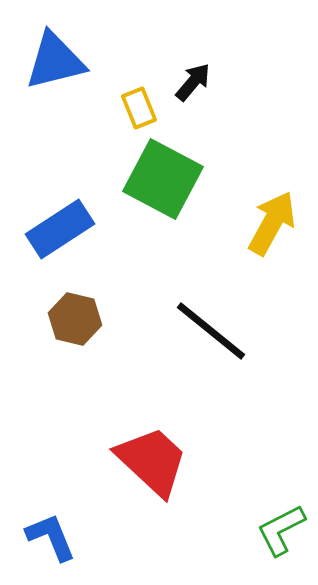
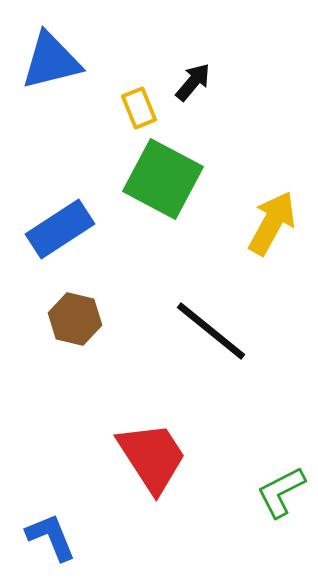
blue triangle: moved 4 px left
red trapezoid: moved 4 px up; rotated 14 degrees clockwise
green L-shape: moved 38 px up
